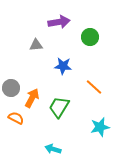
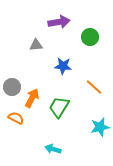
gray circle: moved 1 px right, 1 px up
